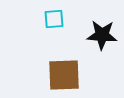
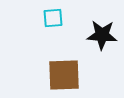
cyan square: moved 1 px left, 1 px up
